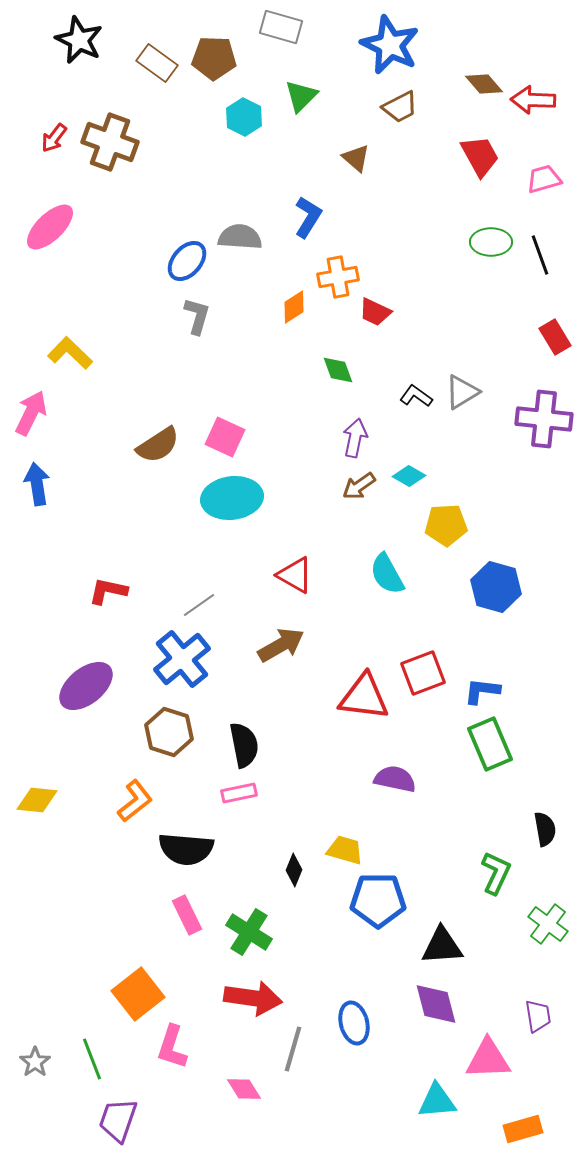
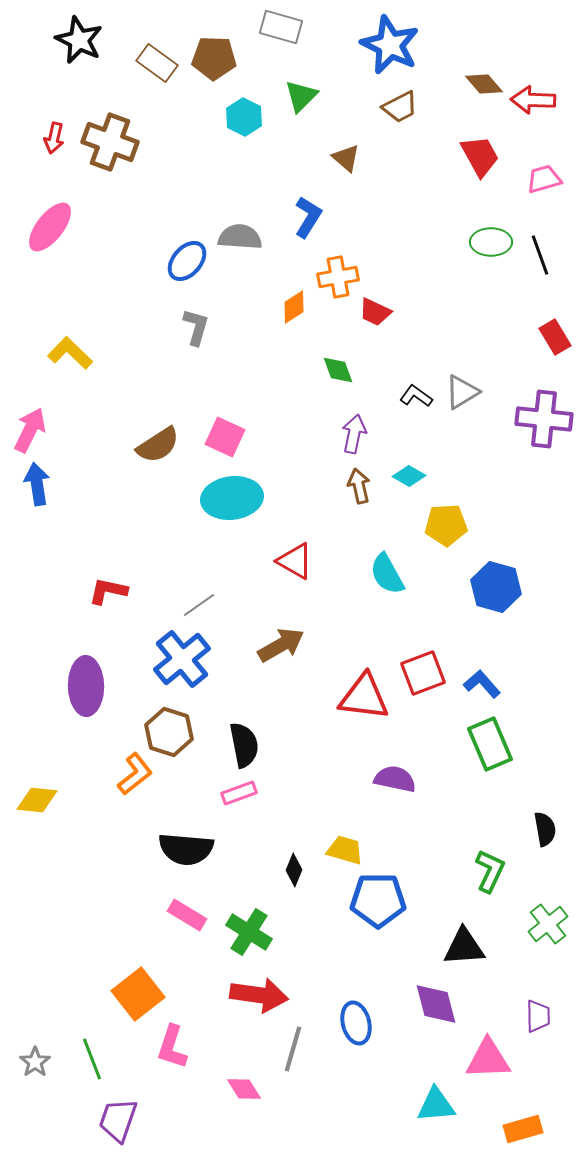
red arrow at (54, 138): rotated 24 degrees counterclockwise
brown triangle at (356, 158): moved 10 px left
pink ellipse at (50, 227): rotated 8 degrees counterclockwise
gray L-shape at (197, 316): moved 1 px left, 11 px down
pink arrow at (31, 413): moved 1 px left, 17 px down
purple arrow at (355, 438): moved 1 px left, 4 px up
brown arrow at (359, 486): rotated 112 degrees clockwise
red triangle at (295, 575): moved 14 px up
purple ellipse at (86, 686): rotated 52 degrees counterclockwise
blue L-shape at (482, 691): moved 7 px up; rotated 42 degrees clockwise
pink rectangle at (239, 793): rotated 8 degrees counterclockwise
orange L-shape at (135, 801): moved 27 px up
green L-shape at (496, 873): moved 6 px left, 2 px up
pink rectangle at (187, 915): rotated 33 degrees counterclockwise
green cross at (548, 924): rotated 15 degrees clockwise
black triangle at (442, 946): moved 22 px right, 1 px down
red arrow at (253, 998): moved 6 px right, 3 px up
purple trapezoid at (538, 1016): rotated 8 degrees clockwise
blue ellipse at (354, 1023): moved 2 px right
cyan triangle at (437, 1101): moved 1 px left, 4 px down
